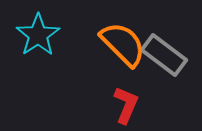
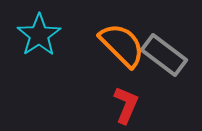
cyan star: moved 1 px right
orange semicircle: moved 1 px left, 1 px down
